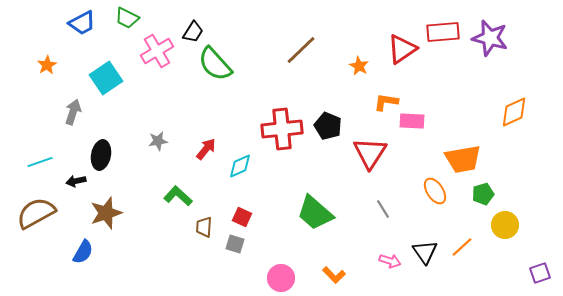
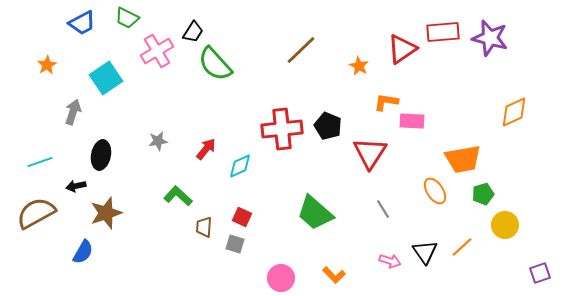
black arrow at (76, 181): moved 5 px down
